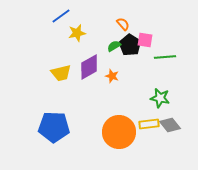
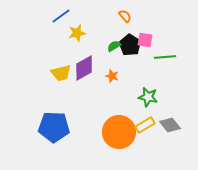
orange semicircle: moved 2 px right, 8 px up
purple diamond: moved 5 px left, 1 px down
green star: moved 12 px left, 1 px up
yellow rectangle: moved 4 px left, 1 px down; rotated 24 degrees counterclockwise
